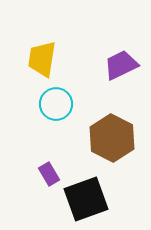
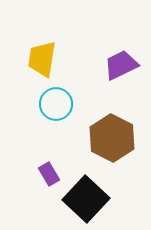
black square: rotated 27 degrees counterclockwise
